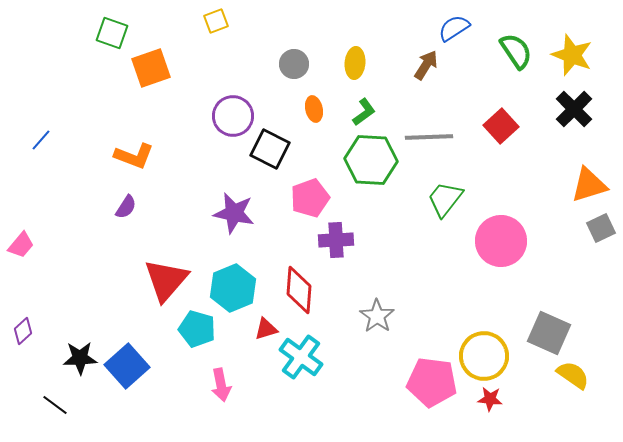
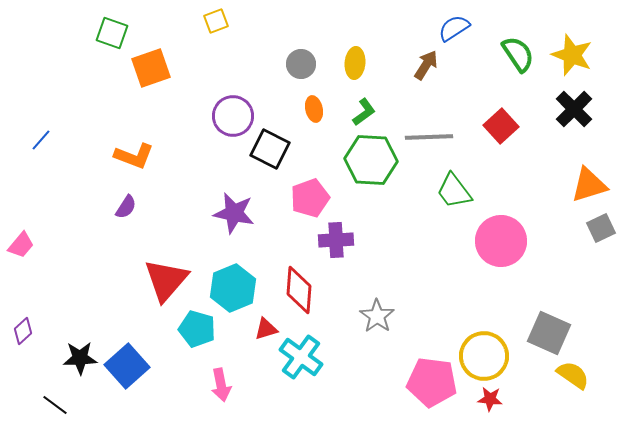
green semicircle at (516, 51): moved 2 px right, 3 px down
gray circle at (294, 64): moved 7 px right
green trapezoid at (445, 199): moved 9 px right, 8 px up; rotated 75 degrees counterclockwise
